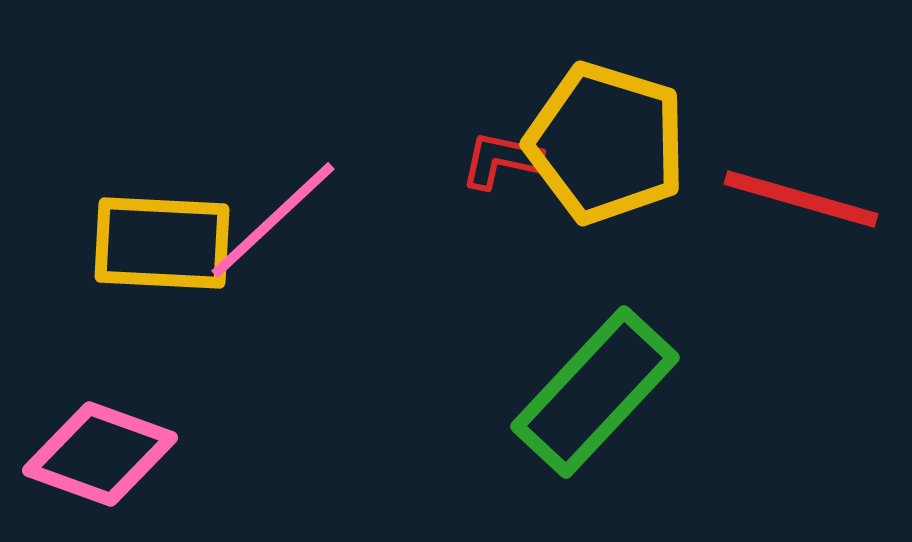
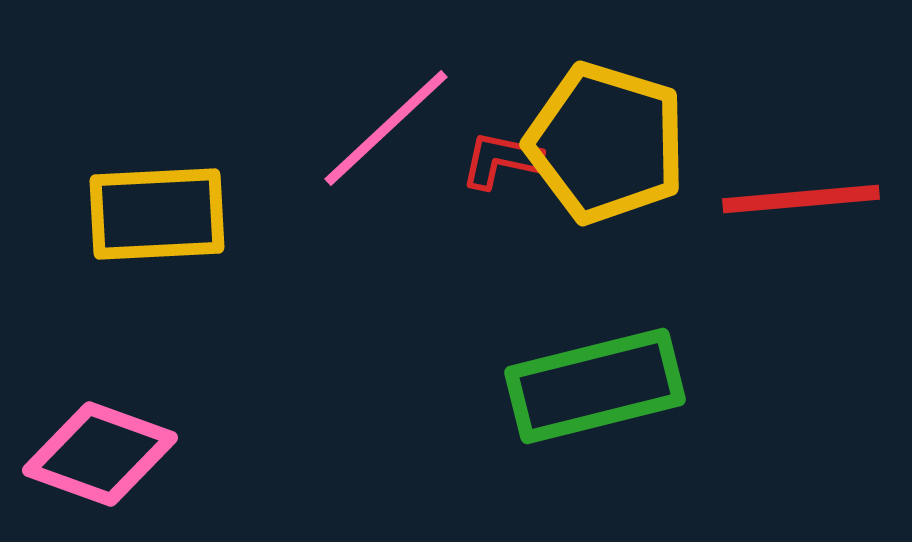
red line: rotated 21 degrees counterclockwise
pink line: moved 113 px right, 92 px up
yellow rectangle: moved 5 px left, 29 px up; rotated 6 degrees counterclockwise
green rectangle: moved 6 px up; rotated 33 degrees clockwise
